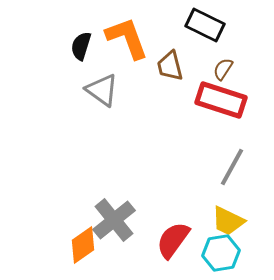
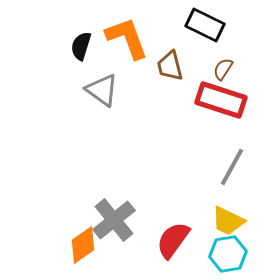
cyan hexagon: moved 7 px right, 1 px down
